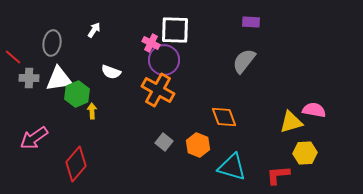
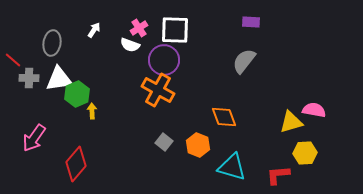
pink cross: moved 12 px left, 15 px up; rotated 30 degrees clockwise
red line: moved 3 px down
white semicircle: moved 19 px right, 27 px up
pink arrow: rotated 20 degrees counterclockwise
